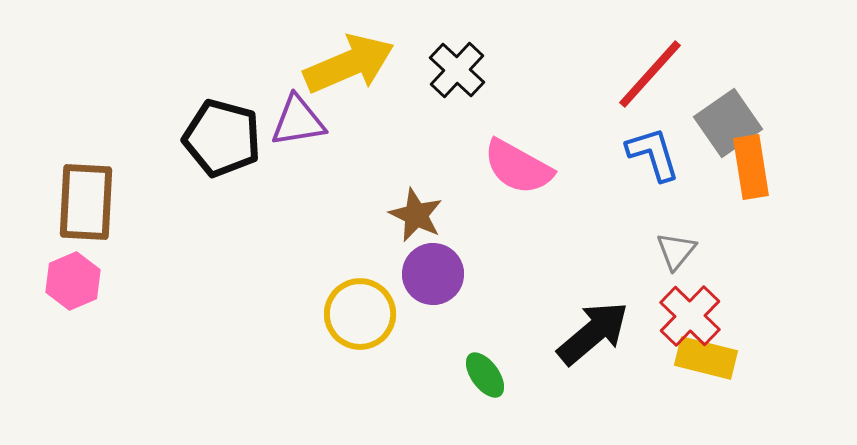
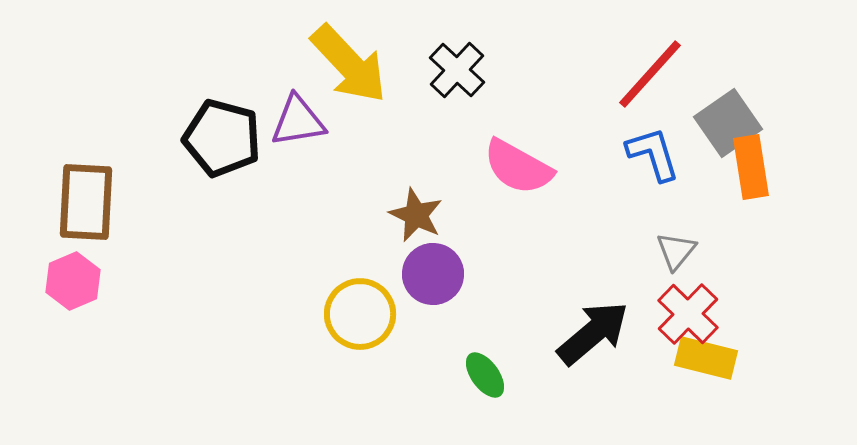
yellow arrow: rotated 70 degrees clockwise
red cross: moved 2 px left, 2 px up
